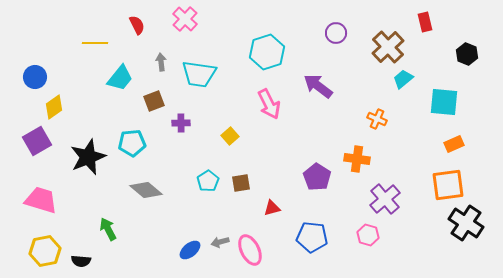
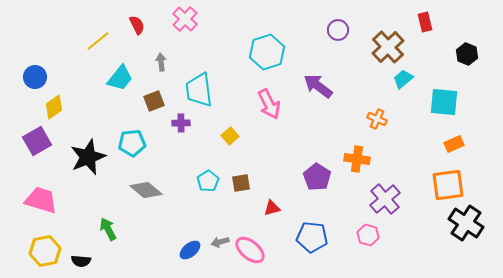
purple circle at (336, 33): moved 2 px right, 3 px up
yellow line at (95, 43): moved 3 px right, 2 px up; rotated 40 degrees counterclockwise
cyan trapezoid at (199, 74): moved 16 px down; rotated 75 degrees clockwise
pink ellipse at (250, 250): rotated 24 degrees counterclockwise
